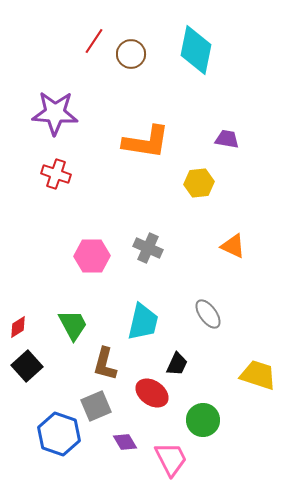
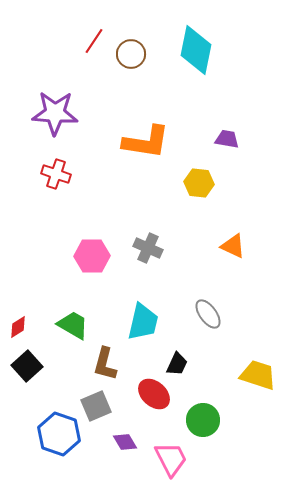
yellow hexagon: rotated 12 degrees clockwise
green trapezoid: rotated 32 degrees counterclockwise
red ellipse: moved 2 px right, 1 px down; rotated 8 degrees clockwise
